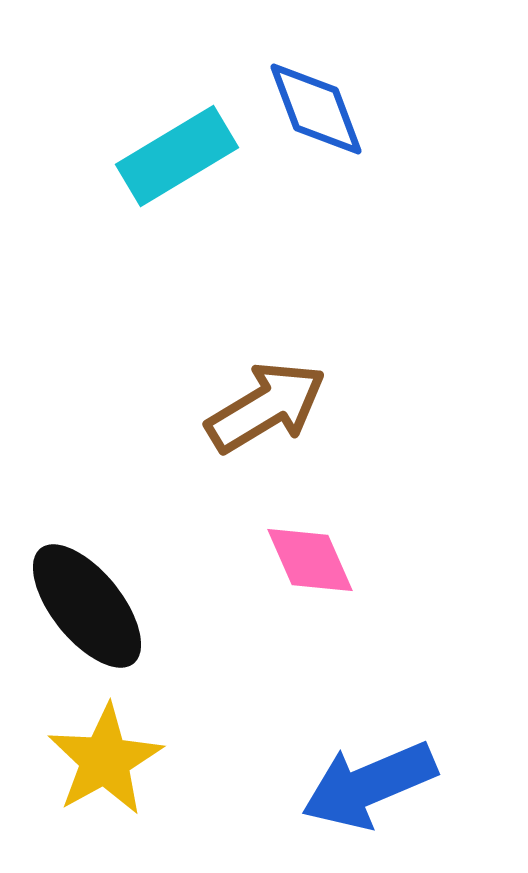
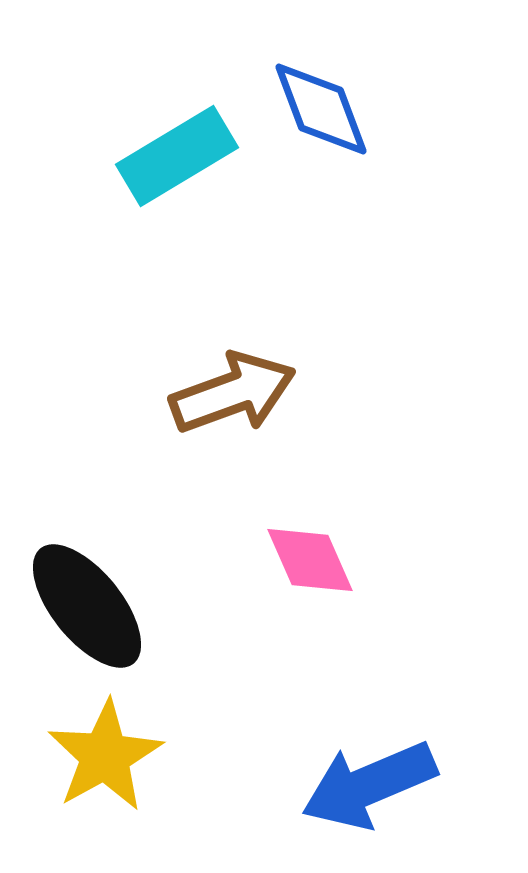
blue diamond: moved 5 px right
brown arrow: moved 33 px left, 14 px up; rotated 11 degrees clockwise
yellow star: moved 4 px up
